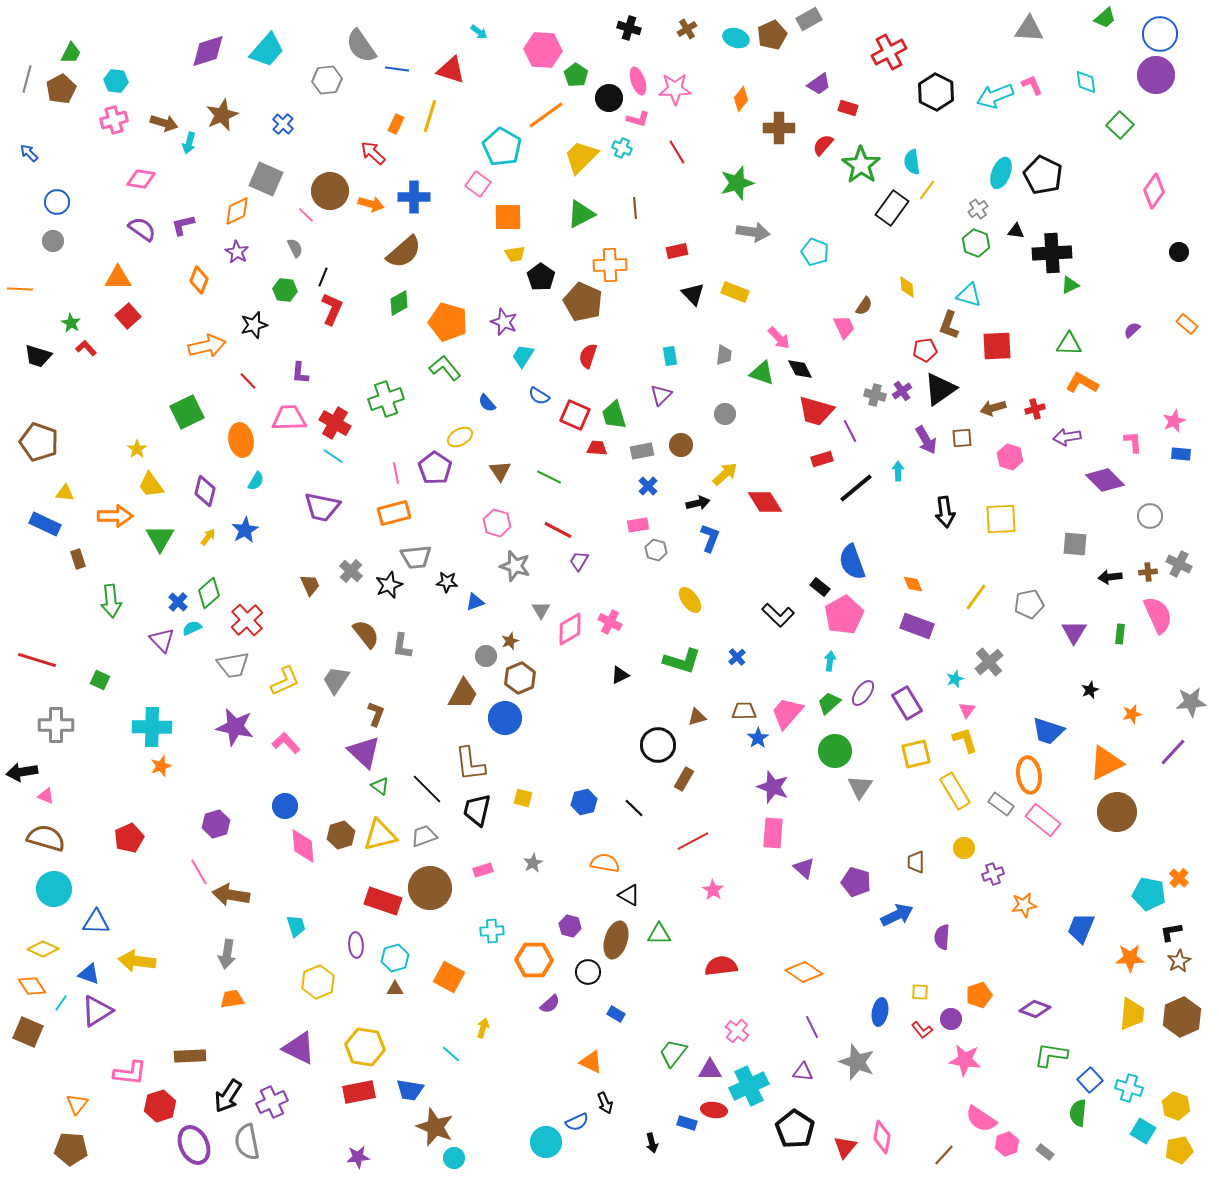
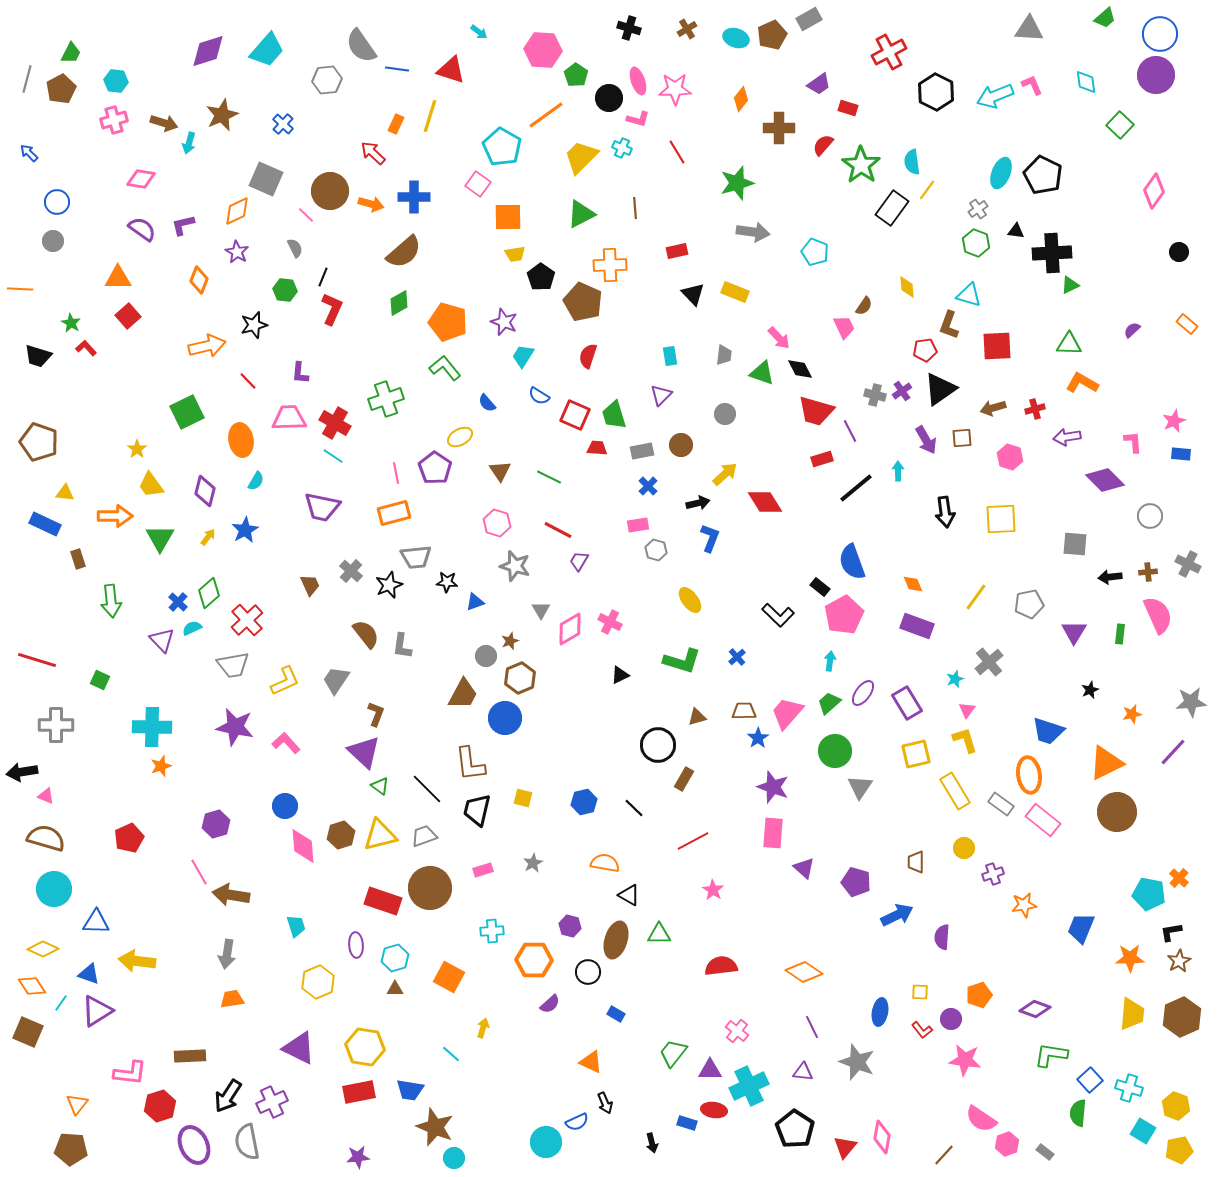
gray cross at (1179, 564): moved 9 px right
